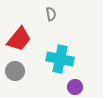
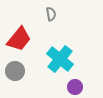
cyan cross: rotated 28 degrees clockwise
